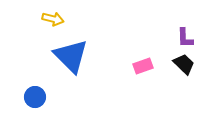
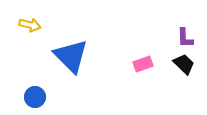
yellow arrow: moved 23 px left, 6 px down
pink rectangle: moved 2 px up
